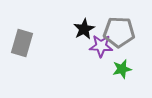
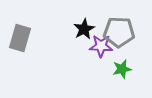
gray rectangle: moved 2 px left, 5 px up
